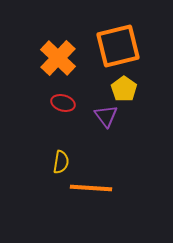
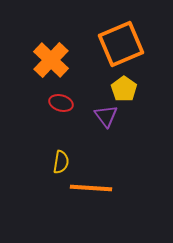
orange square: moved 3 px right, 2 px up; rotated 9 degrees counterclockwise
orange cross: moved 7 px left, 2 px down
red ellipse: moved 2 px left
